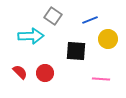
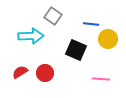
blue line: moved 1 px right, 4 px down; rotated 28 degrees clockwise
black square: moved 1 px up; rotated 20 degrees clockwise
red semicircle: rotated 77 degrees counterclockwise
